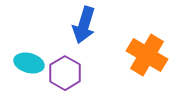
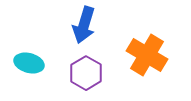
purple hexagon: moved 21 px right
